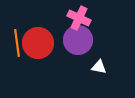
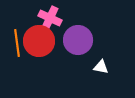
pink cross: moved 29 px left
red circle: moved 1 px right, 2 px up
white triangle: moved 2 px right
